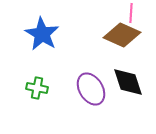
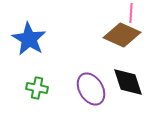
blue star: moved 13 px left, 5 px down
